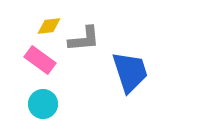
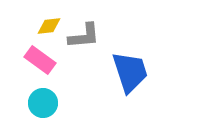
gray L-shape: moved 3 px up
cyan circle: moved 1 px up
